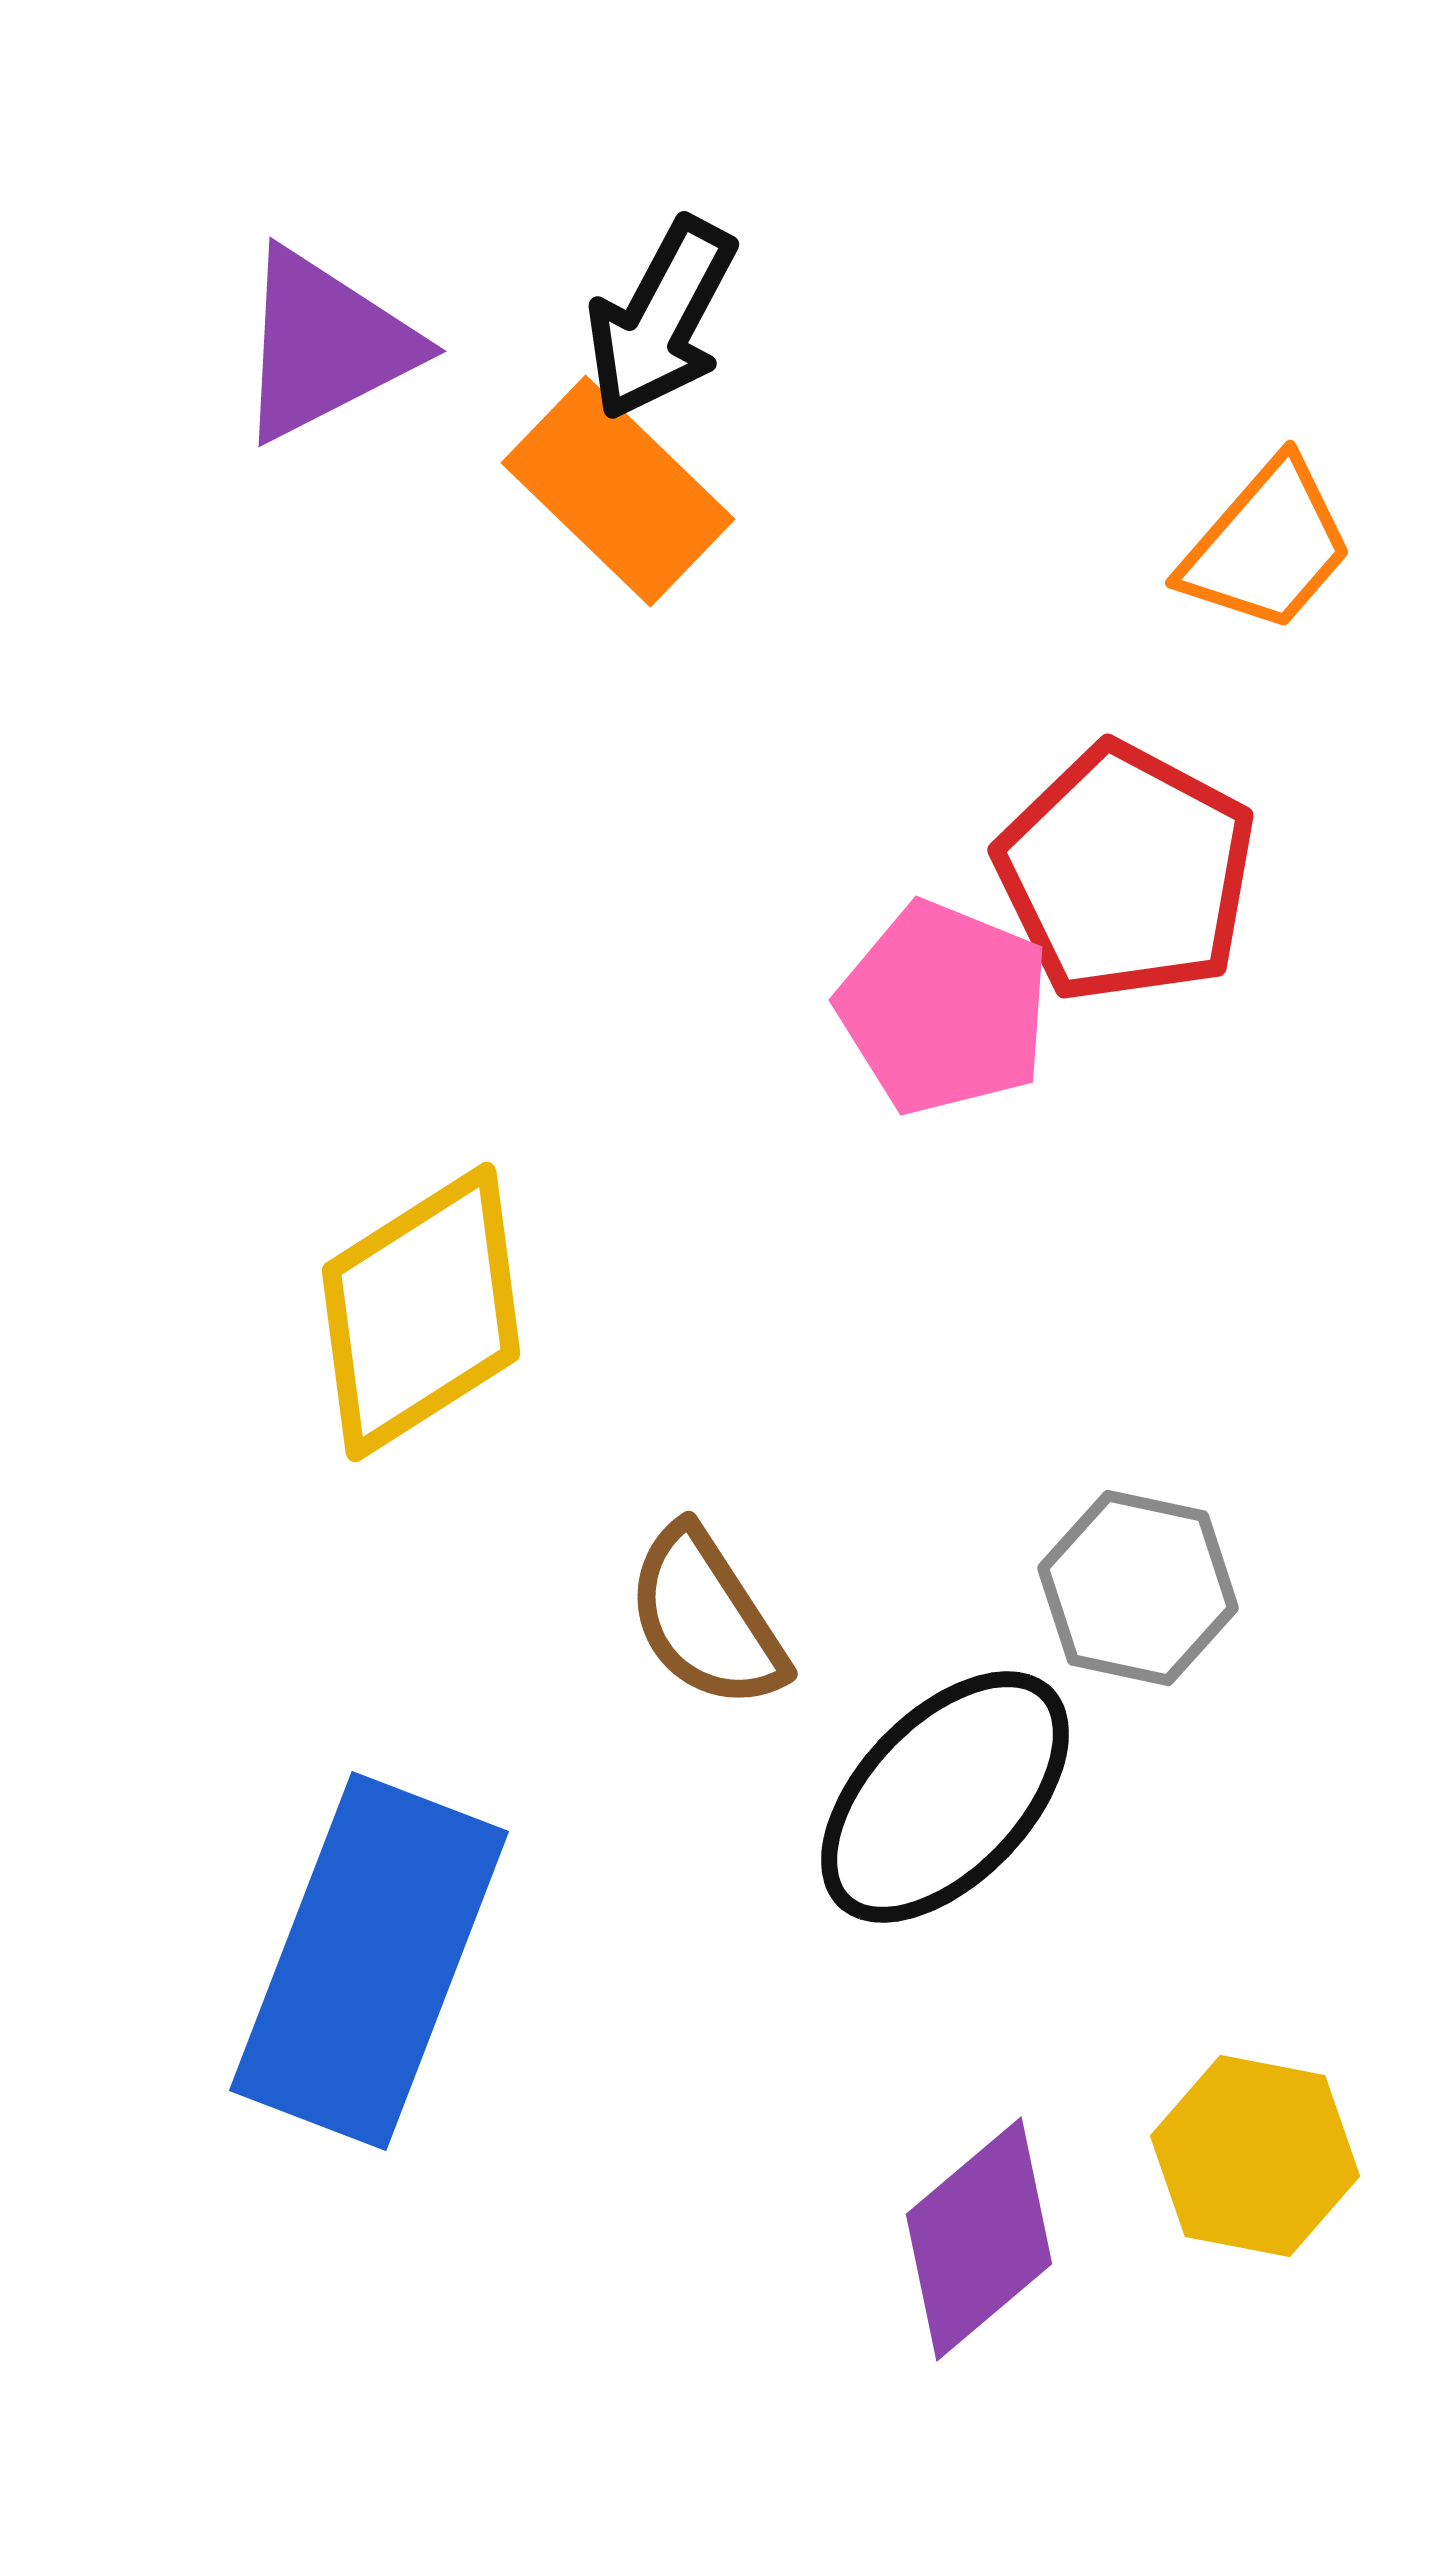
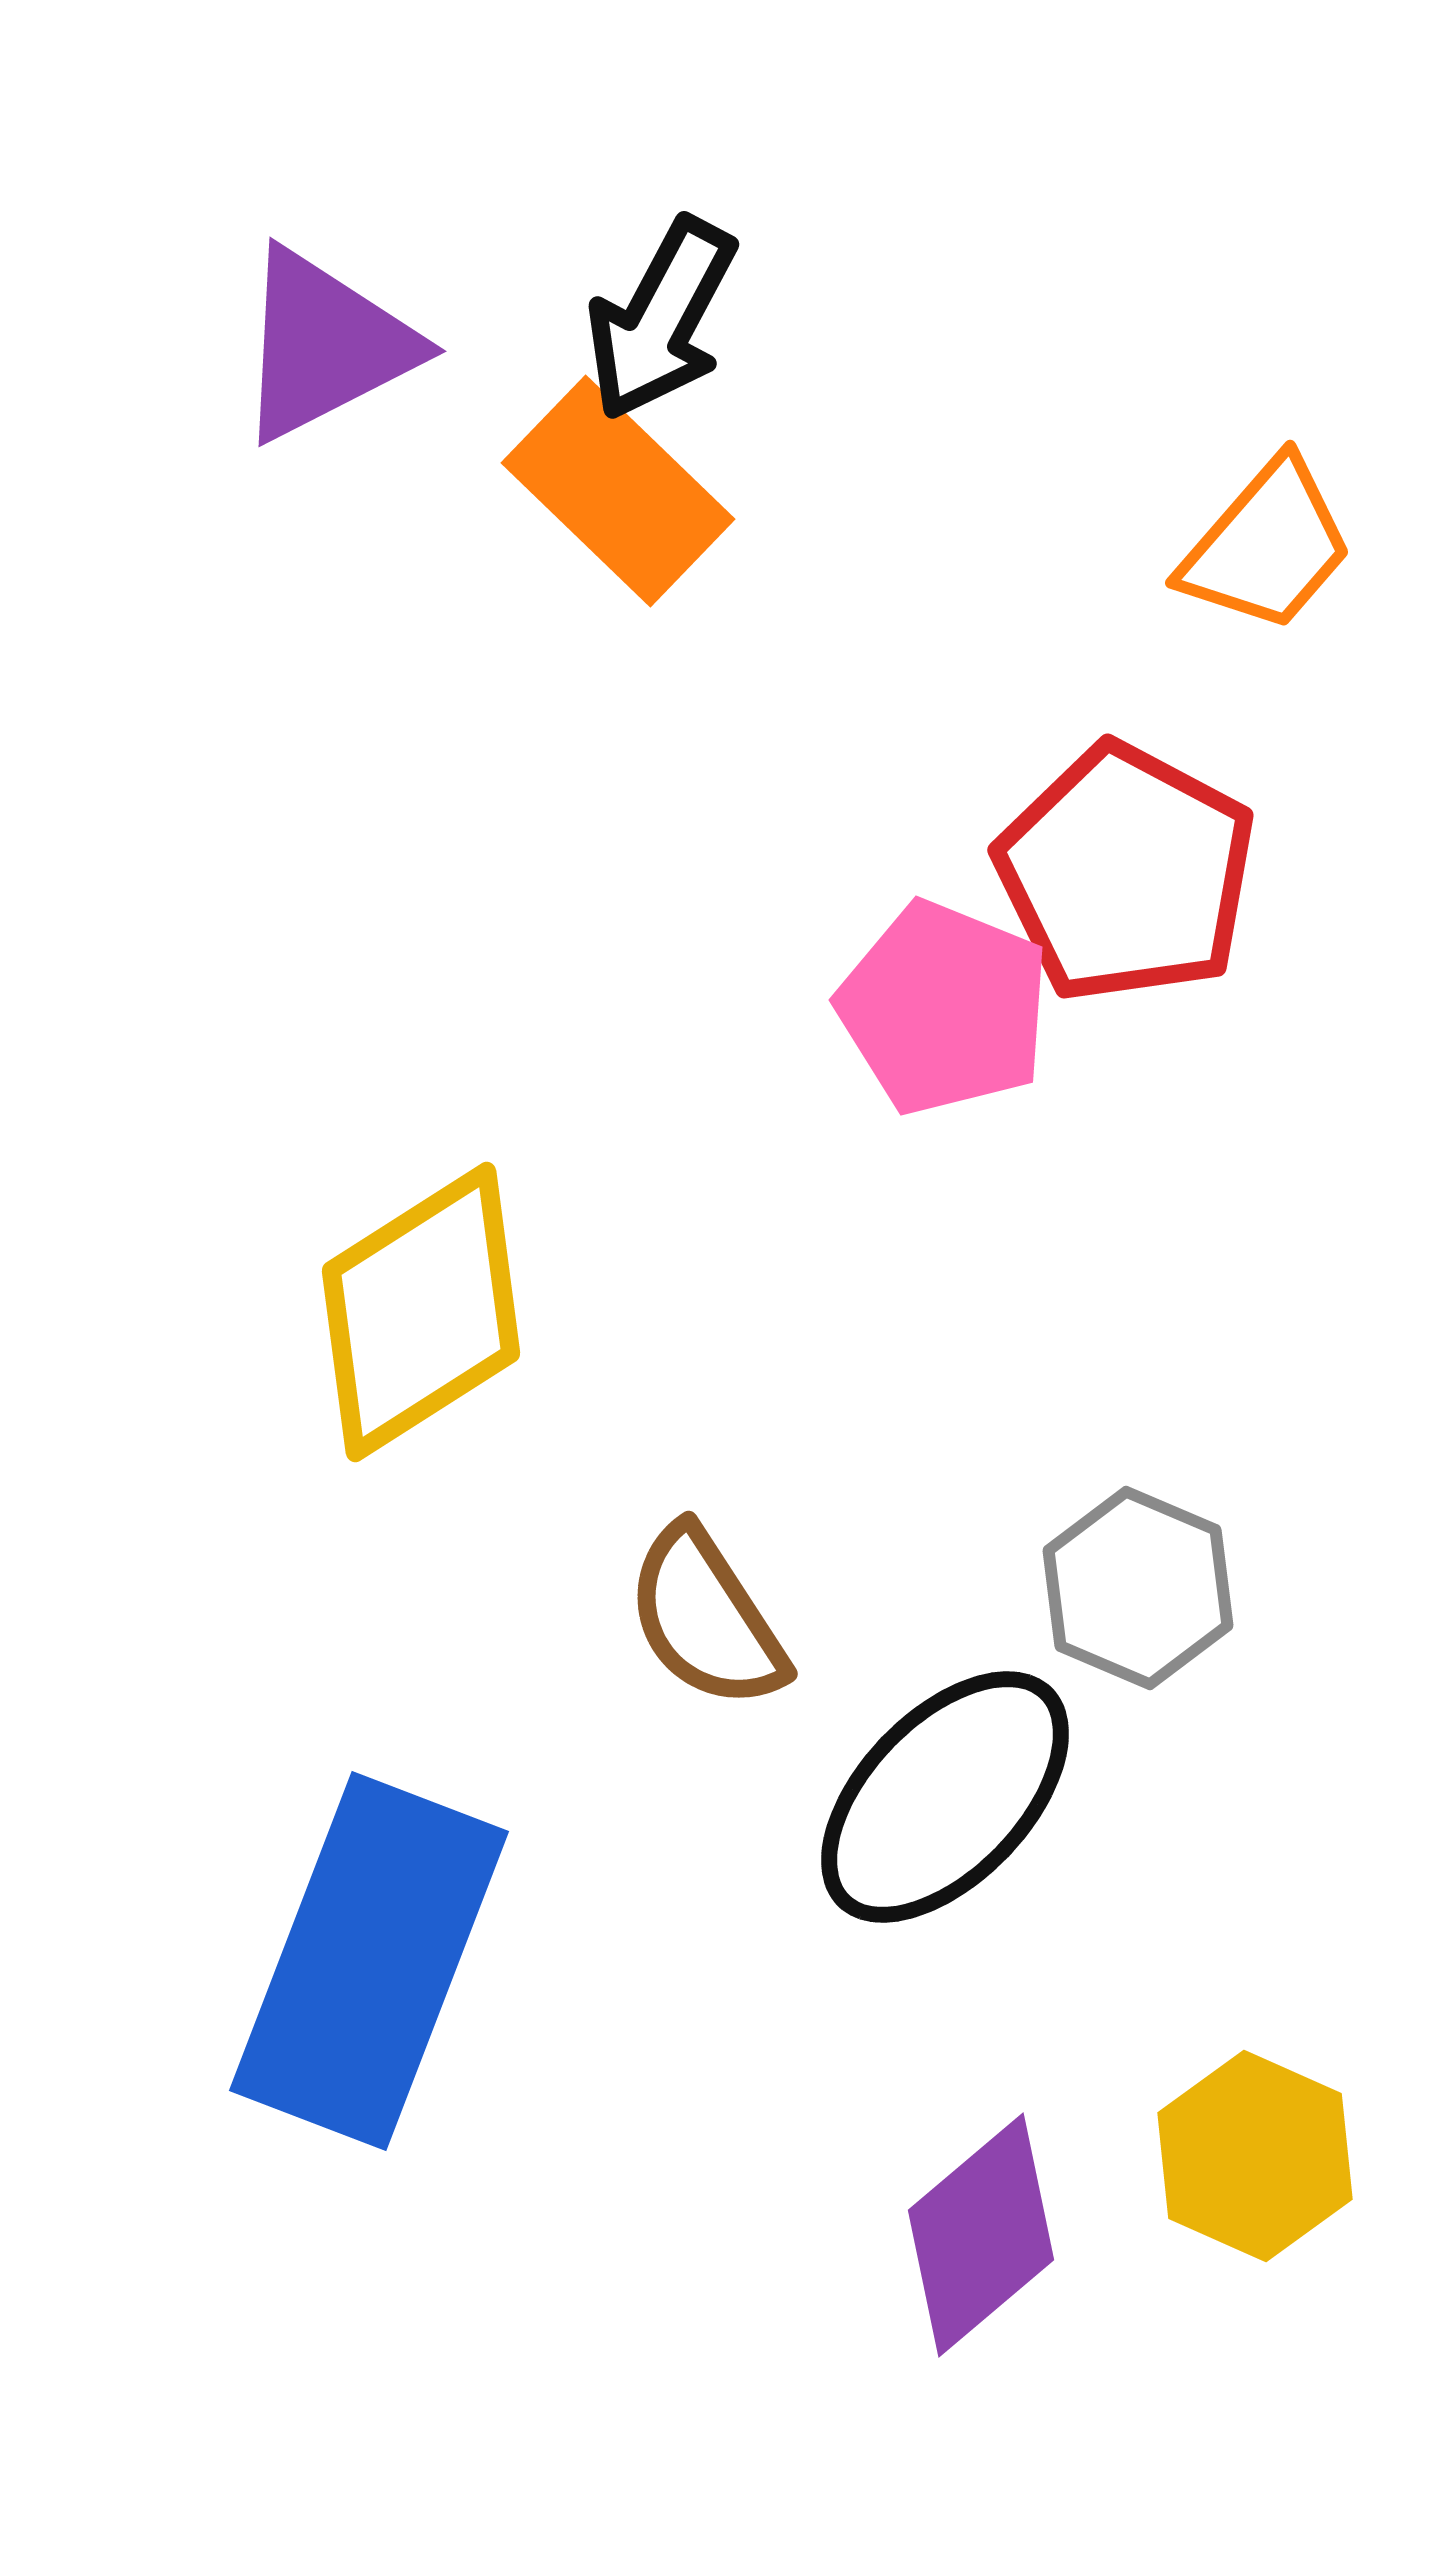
gray hexagon: rotated 11 degrees clockwise
yellow hexagon: rotated 13 degrees clockwise
purple diamond: moved 2 px right, 4 px up
